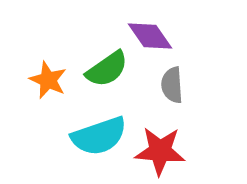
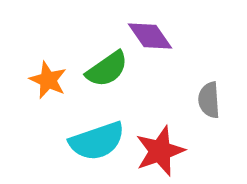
gray semicircle: moved 37 px right, 15 px down
cyan semicircle: moved 2 px left, 5 px down
red star: rotated 24 degrees counterclockwise
